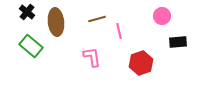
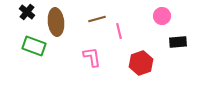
green rectangle: moved 3 px right; rotated 20 degrees counterclockwise
